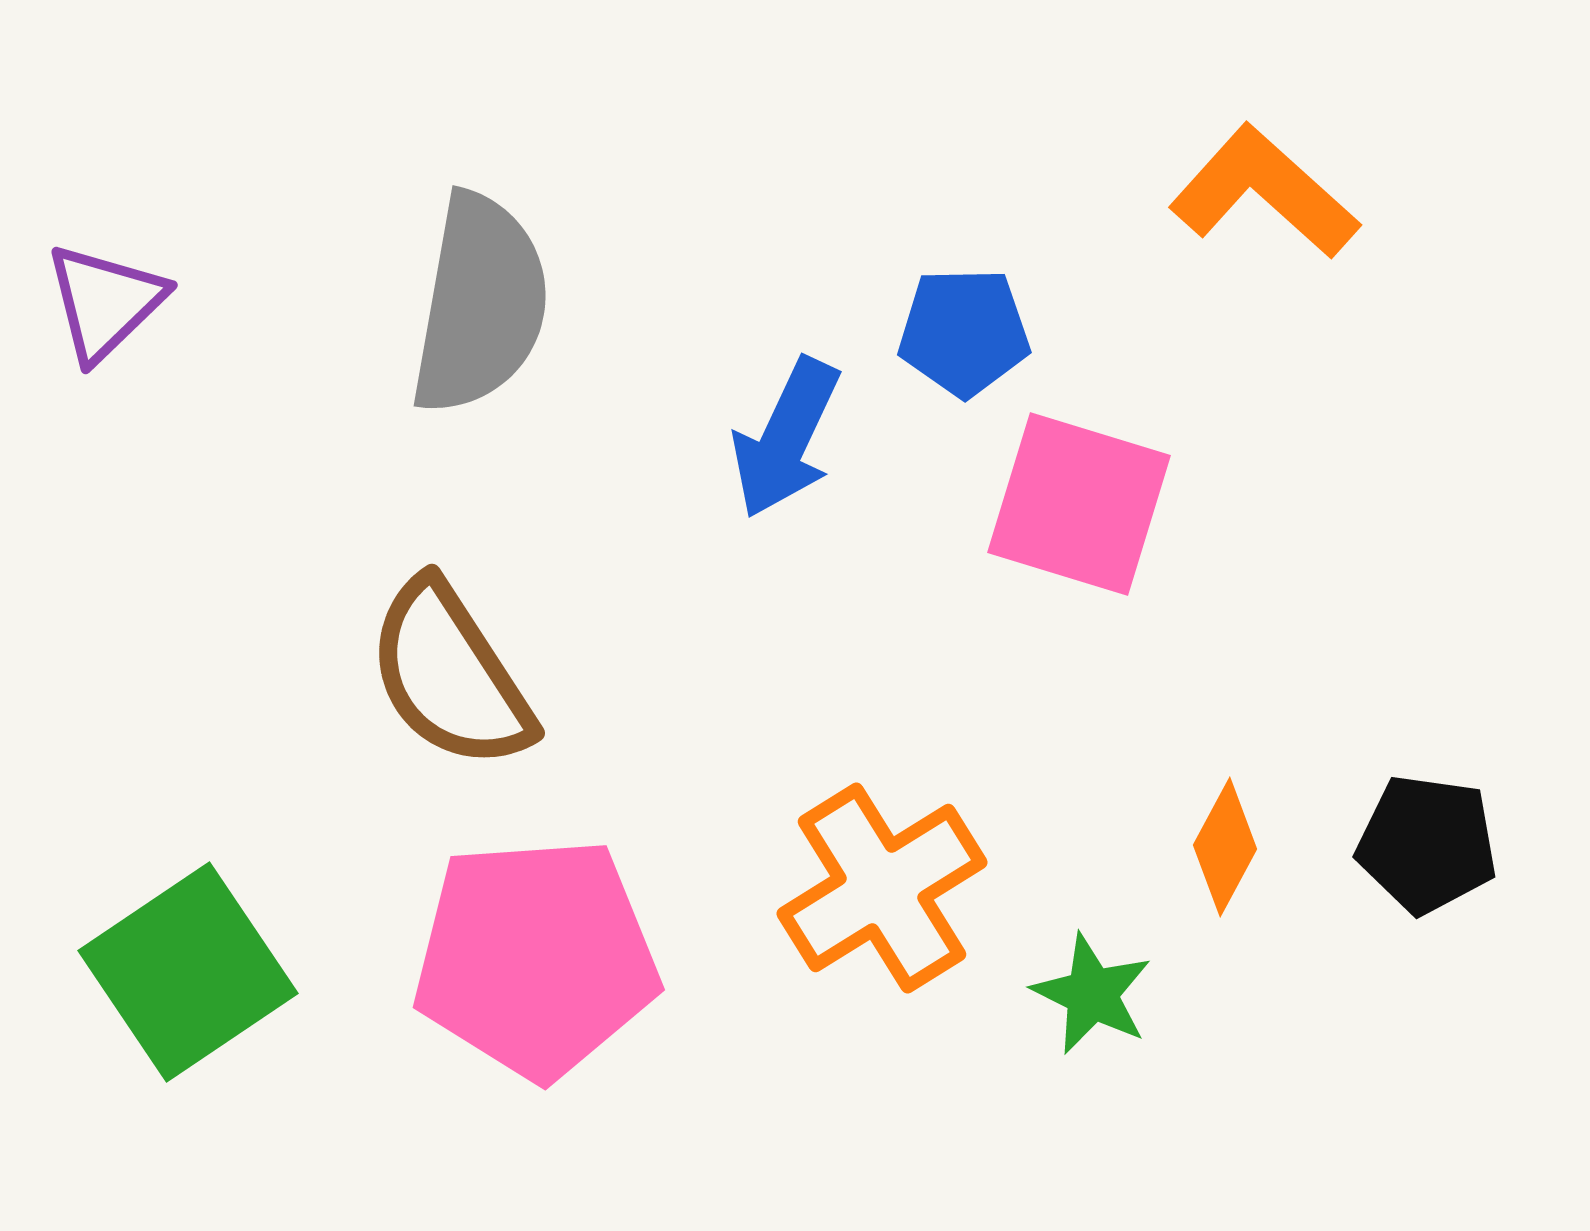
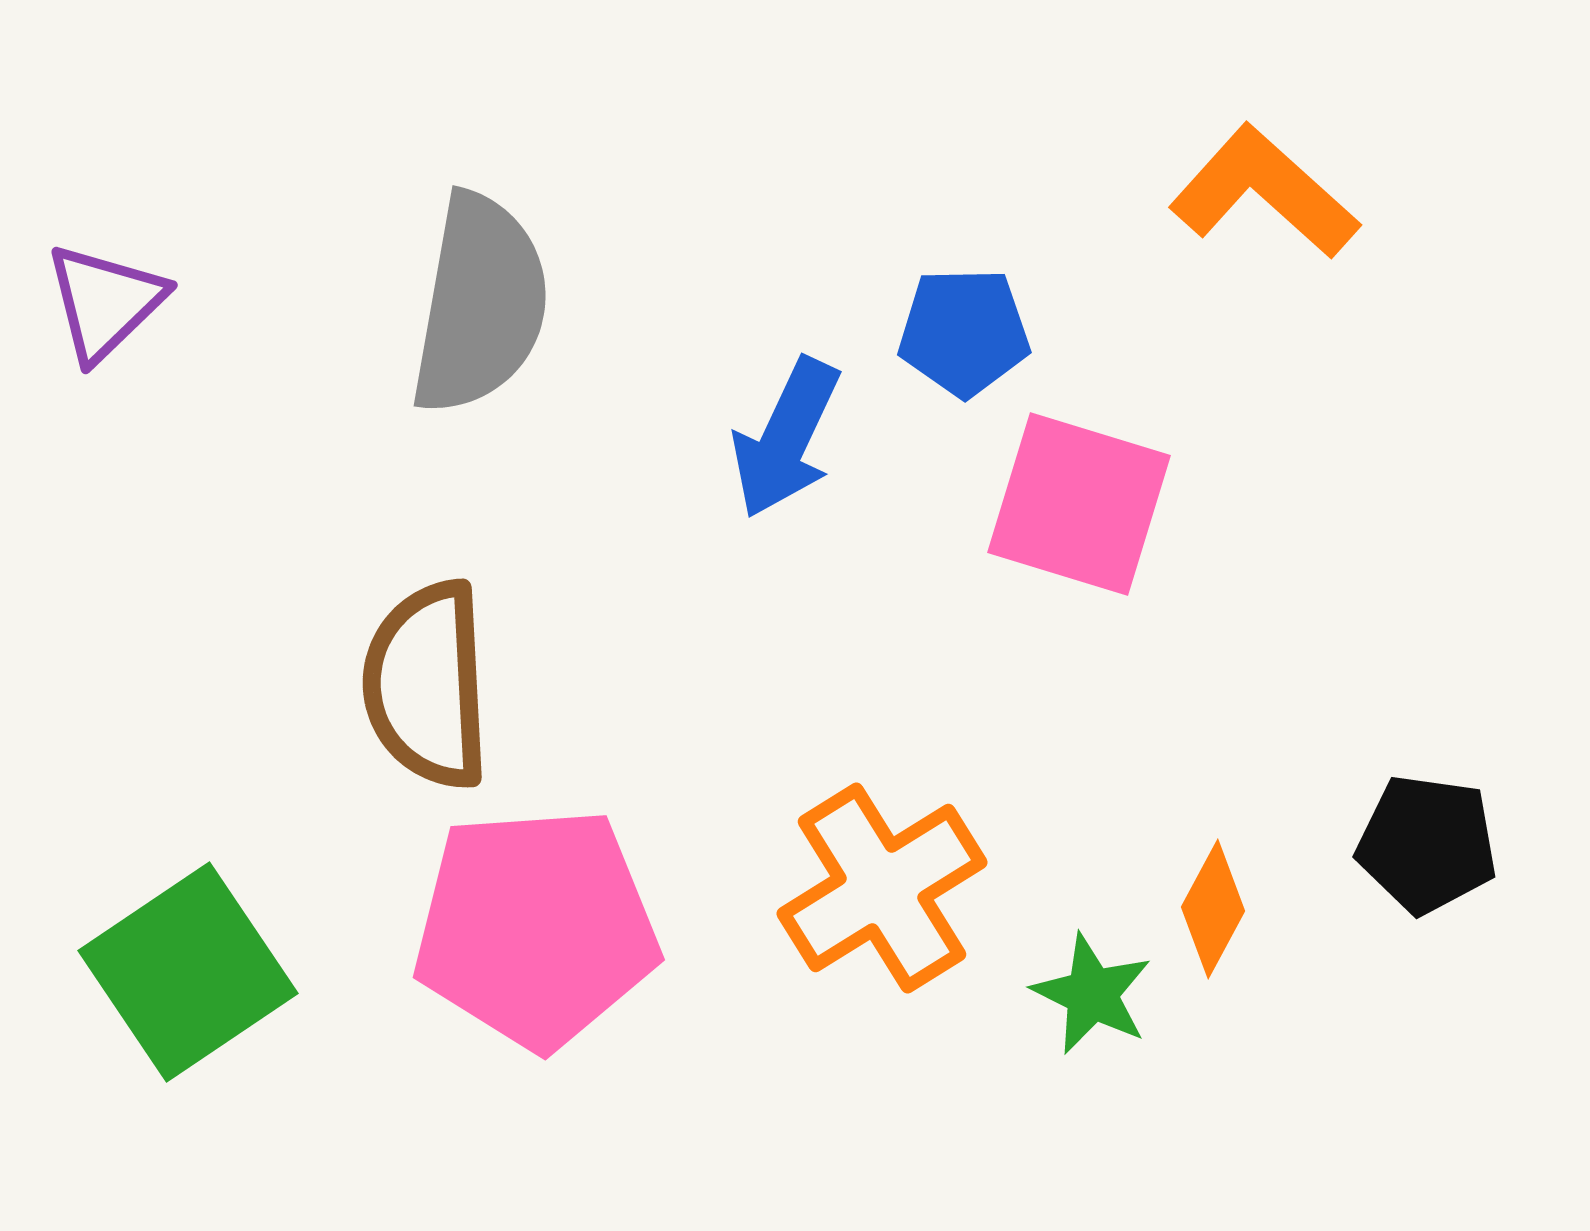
brown semicircle: moved 23 px left, 10 px down; rotated 30 degrees clockwise
orange diamond: moved 12 px left, 62 px down
pink pentagon: moved 30 px up
